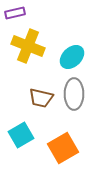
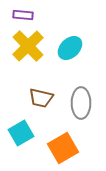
purple rectangle: moved 8 px right, 2 px down; rotated 18 degrees clockwise
yellow cross: rotated 24 degrees clockwise
cyan ellipse: moved 2 px left, 9 px up
gray ellipse: moved 7 px right, 9 px down
cyan square: moved 2 px up
